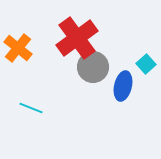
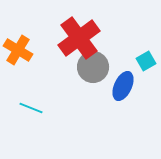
red cross: moved 2 px right
orange cross: moved 2 px down; rotated 8 degrees counterclockwise
cyan square: moved 3 px up; rotated 12 degrees clockwise
blue ellipse: rotated 12 degrees clockwise
